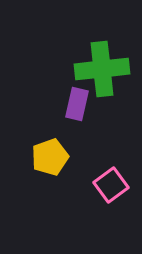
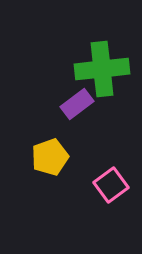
purple rectangle: rotated 40 degrees clockwise
